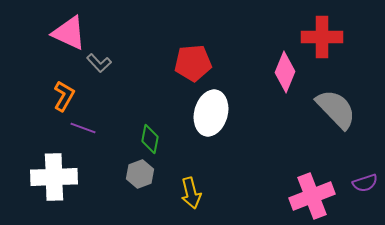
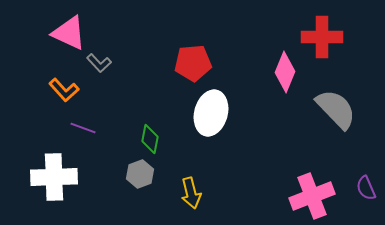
orange L-shape: moved 6 px up; rotated 108 degrees clockwise
purple semicircle: moved 1 px right, 5 px down; rotated 85 degrees clockwise
